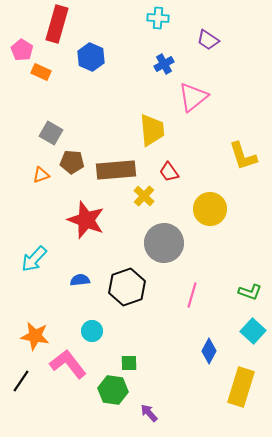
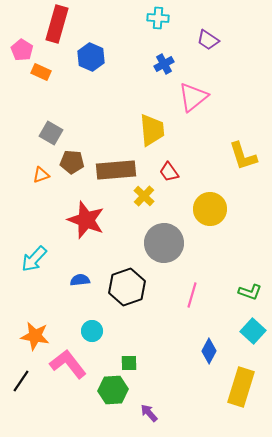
green hexagon: rotated 12 degrees counterclockwise
